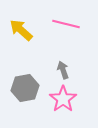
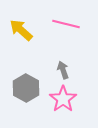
gray hexagon: moved 1 px right; rotated 20 degrees counterclockwise
